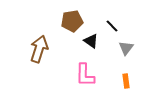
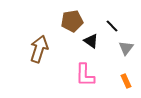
orange rectangle: rotated 16 degrees counterclockwise
